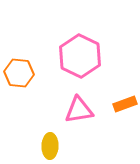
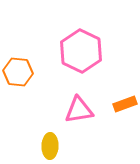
pink hexagon: moved 1 px right, 5 px up
orange hexagon: moved 1 px left, 1 px up
